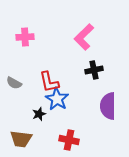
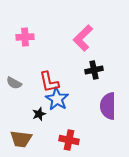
pink L-shape: moved 1 px left, 1 px down
